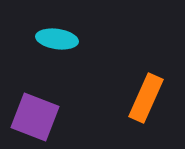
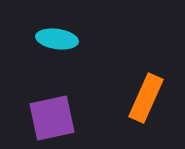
purple square: moved 17 px right, 1 px down; rotated 33 degrees counterclockwise
